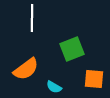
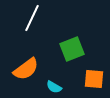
white line: rotated 24 degrees clockwise
